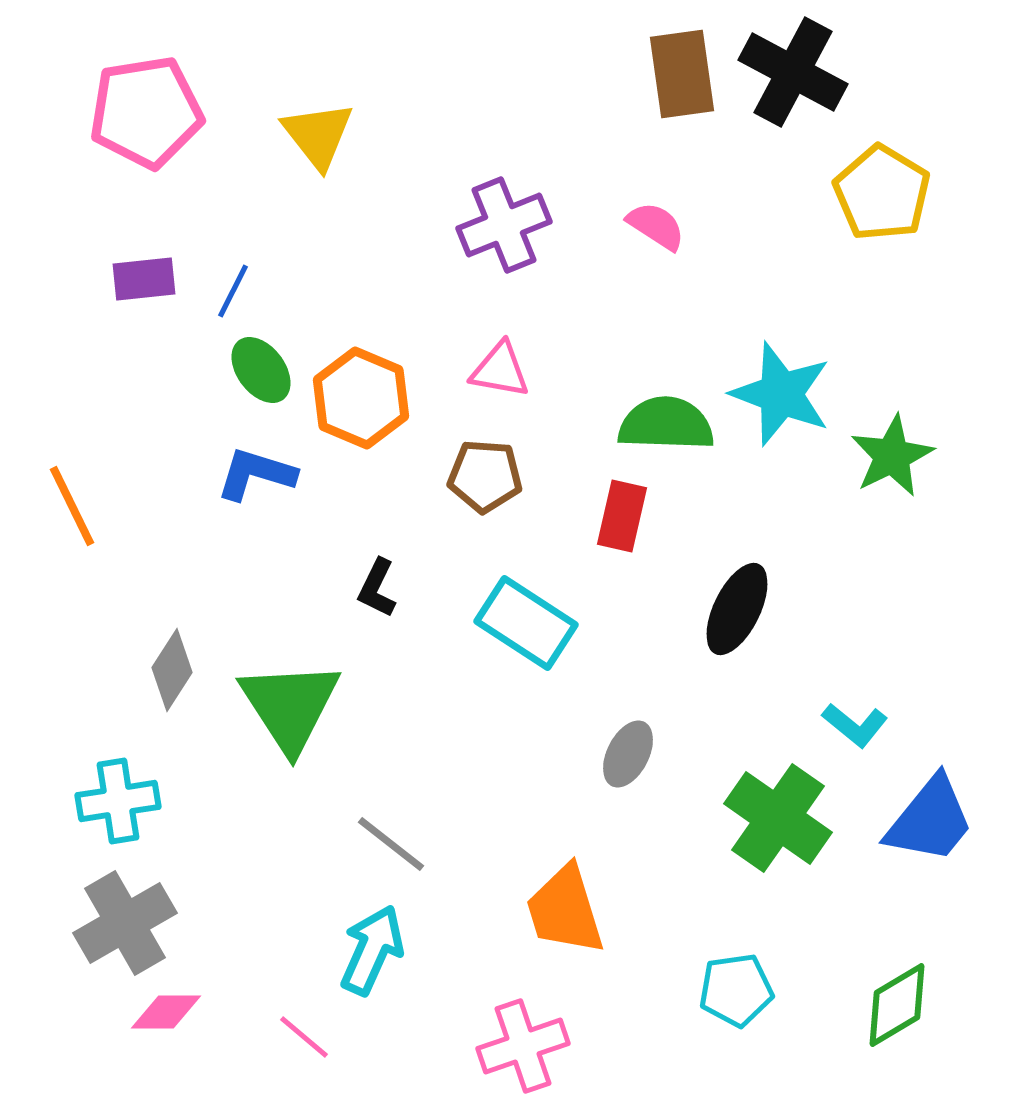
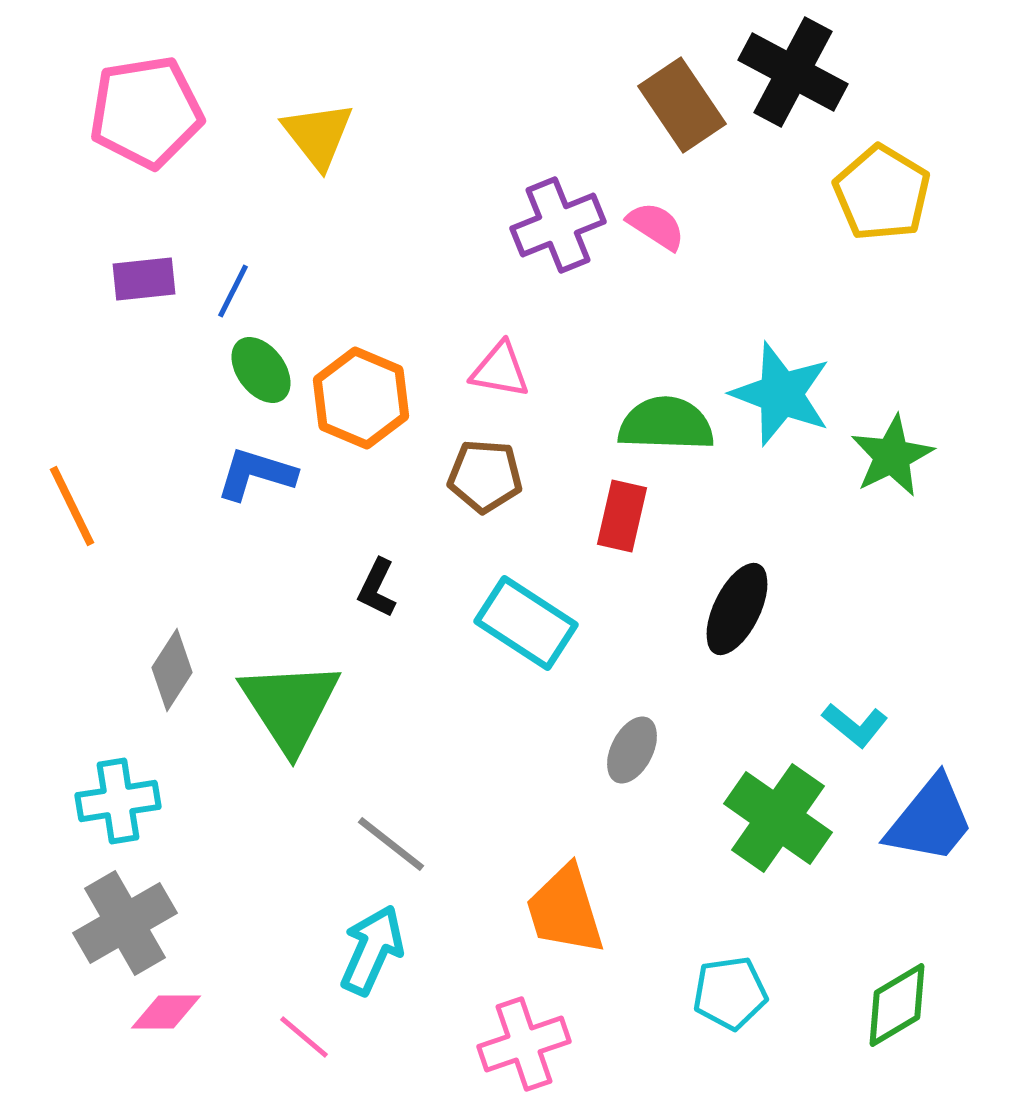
brown rectangle: moved 31 px down; rotated 26 degrees counterclockwise
purple cross: moved 54 px right
gray ellipse: moved 4 px right, 4 px up
cyan pentagon: moved 6 px left, 3 px down
pink cross: moved 1 px right, 2 px up
